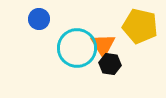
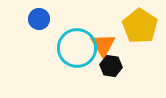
yellow pentagon: rotated 20 degrees clockwise
black hexagon: moved 1 px right, 2 px down
